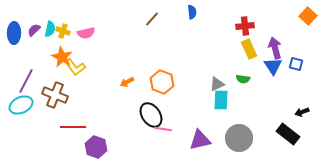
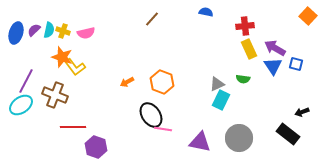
blue semicircle: moved 14 px right; rotated 72 degrees counterclockwise
cyan semicircle: moved 1 px left, 1 px down
blue ellipse: moved 2 px right; rotated 15 degrees clockwise
purple arrow: rotated 45 degrees counterclockwise
orange star: rotated 10 degrees counterclockwise
cyan rectangle: rotated 24 degrees clockwise
cyan ellipse: rotated 10 degrees counterclockwise
purple triangle: moved 2 px down; rotated 25 degrees clockwise
